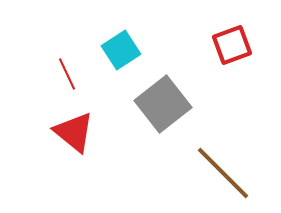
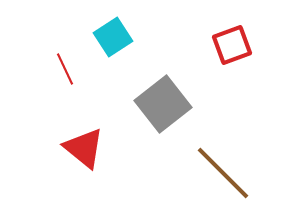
cyan square: moved 8 px left, 13 px up
red line: moved 2 px left, 5 px up
red triangle: moved 10 px right, 16 px down
